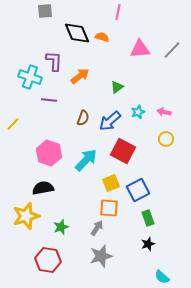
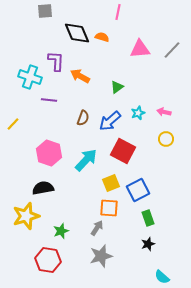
purple L-shape: moved 2 px right
orange arrow: rotated 114 degrees counterclockwise
cyan star: moved 1 px down
green star: moved 4 px down
